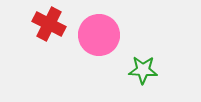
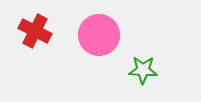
red cross: moved 14 px left, 7 px down
